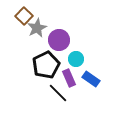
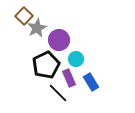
blue rectangle: moved 3 px down; rotated 24 degrees clockwise
